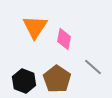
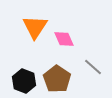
pink diamond: rotated 35 degrees counterclockwise
